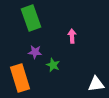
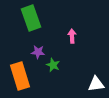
purple star: moved 3 px right
orange rectangle: moved 2 px up
